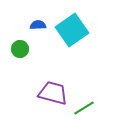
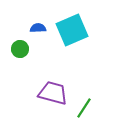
blue semicircle: moved 3 px down
cyan square: rotated 12 degrees clockwise
green line: rotated 25 degrees counterclockwise
